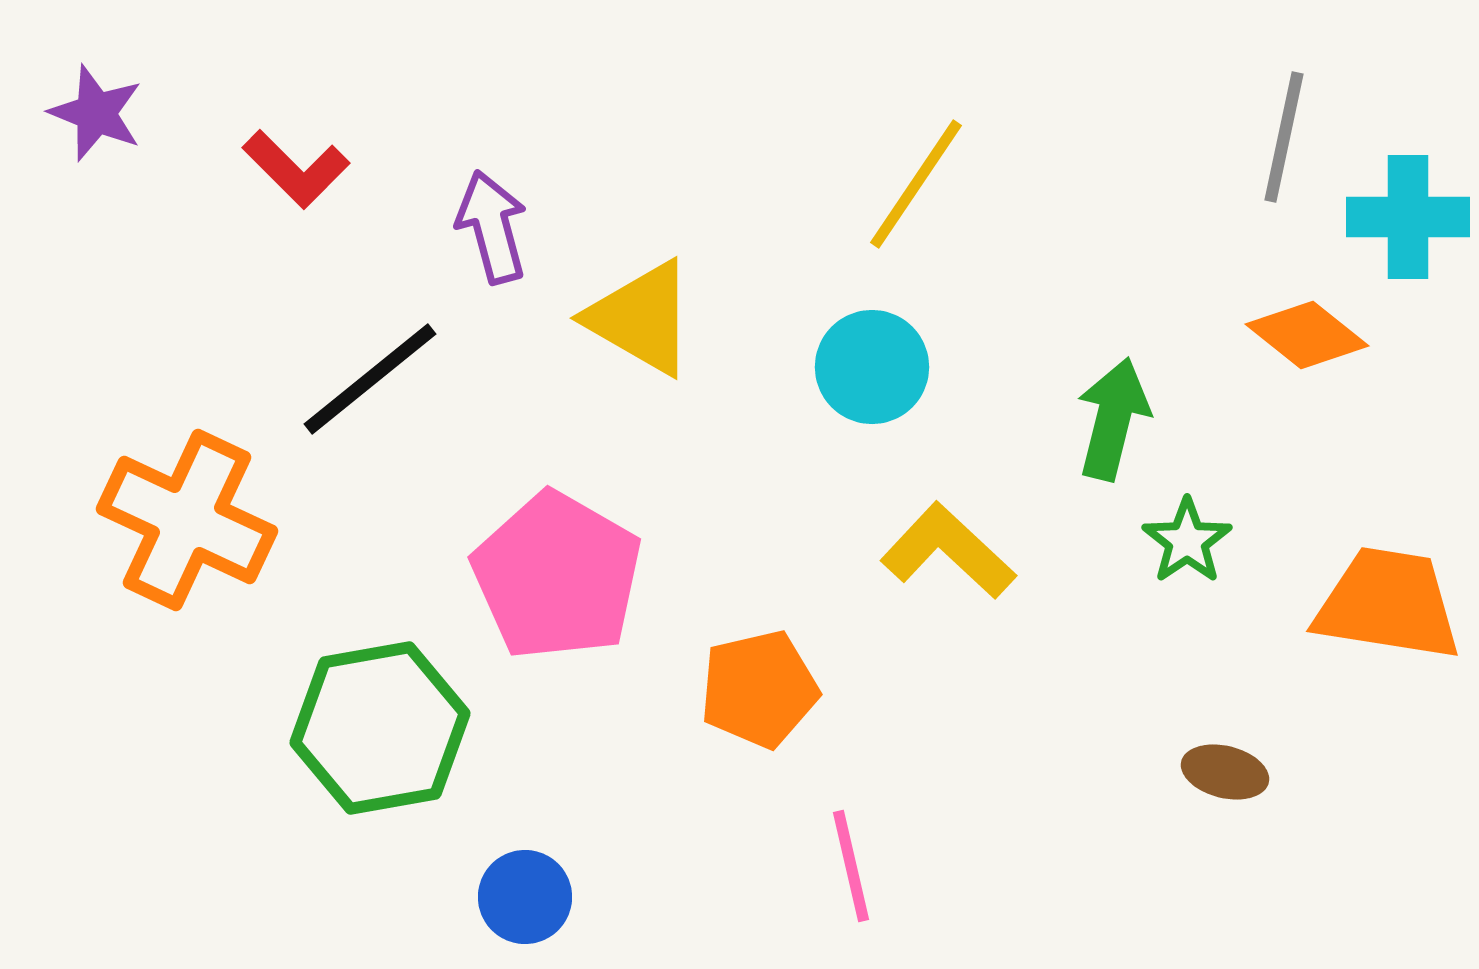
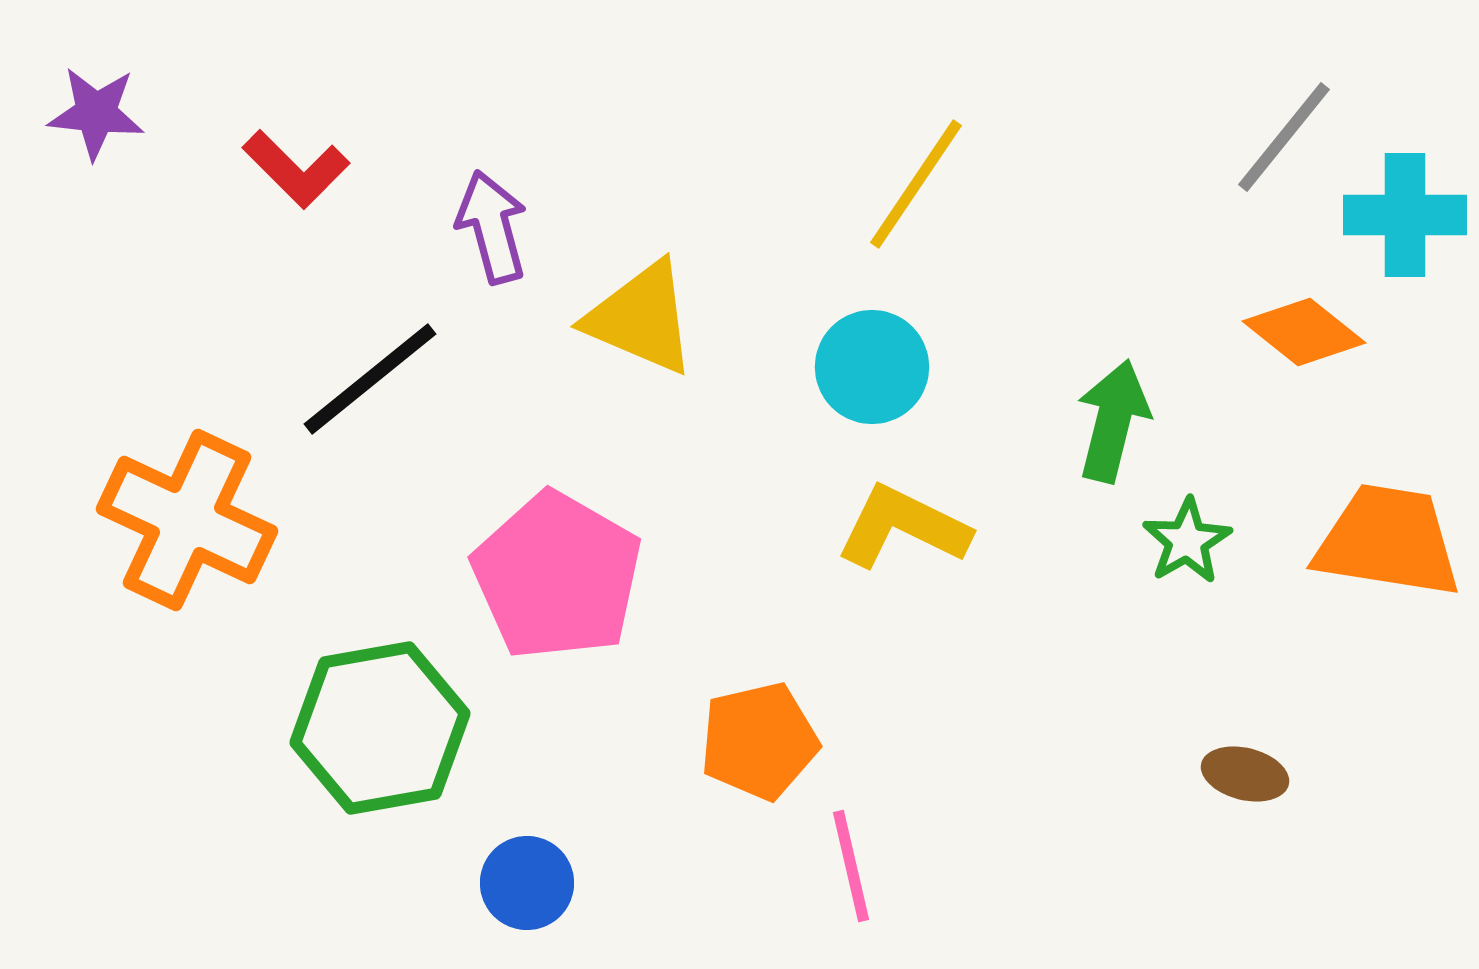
purple star: rotated 16 degrees counterclockwise
gray line: rotated 27 degrees clockwise
cyan cross: moved 3 px left, 2 px up
yellow triangle: rotated 7 degrees counterclockwise
orange diamond: moved 3 px left, 3 px up
green arrow: moved 2 px down
green star: rotated 4 degrees clockwise
yellow L-shape: moved 45 px left, 24 px up; rotated 17 degrees counterclockwise
orange trapezoid: moved 63 px up
orange pentagon: moved 52 px down
brown ellipse: moved 20 px right, 2 px down
blue circle: moved 2 px right, 14 px up
